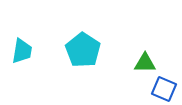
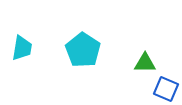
cyan trapezoid: moved 3 px up
blue square: moved 2 px right
